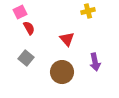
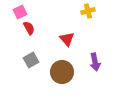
gray square: moved 5 px right, 2 px down; rotated 21 degrees clockwise
